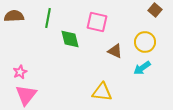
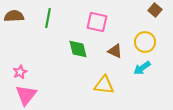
green diamond: moved 8 px right, 10 px down
yellow triangle: moved 2 px right, 7 px up
